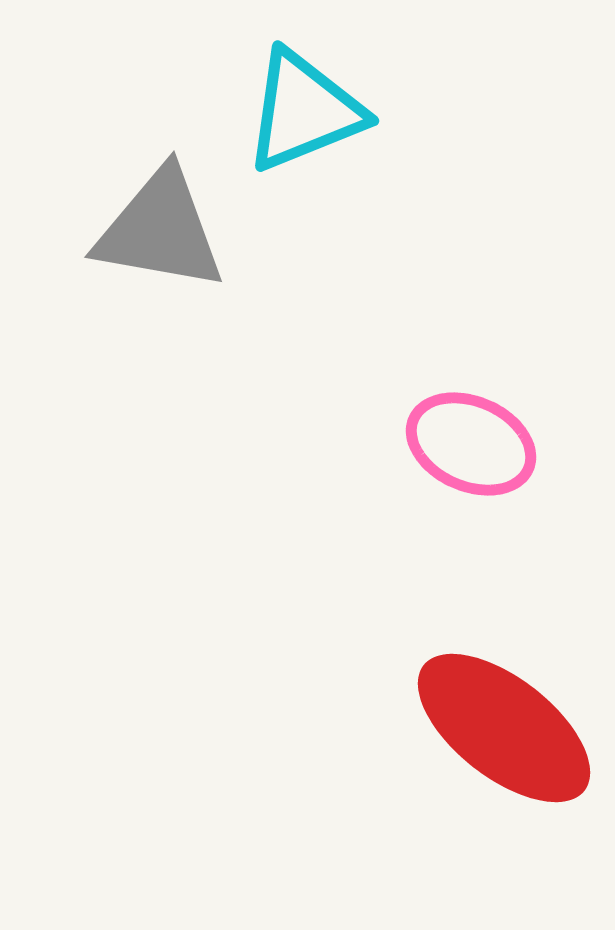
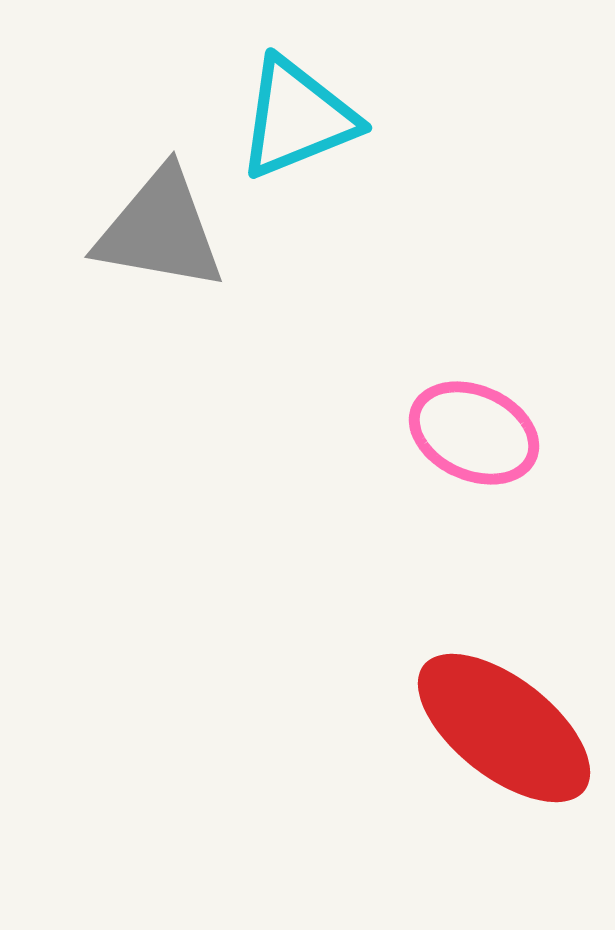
cyan triangle: moved 7 px left, 7 px down
pink ellipse: moved 3 px right, 11 px up
